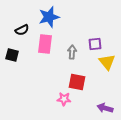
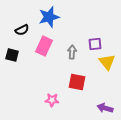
pink rectangle: moved 1 px left, 2 px down; rotated 18 degrees clockwise
pink star: moved 12 px left, 1 px down
